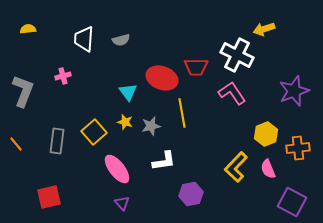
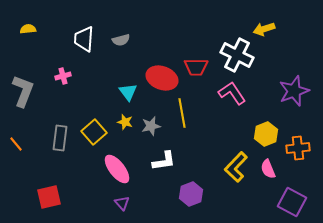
gray rectangle: moved 3 px right, 3 px up
purple hexagon: rotated 10 degrees counterclockwise
